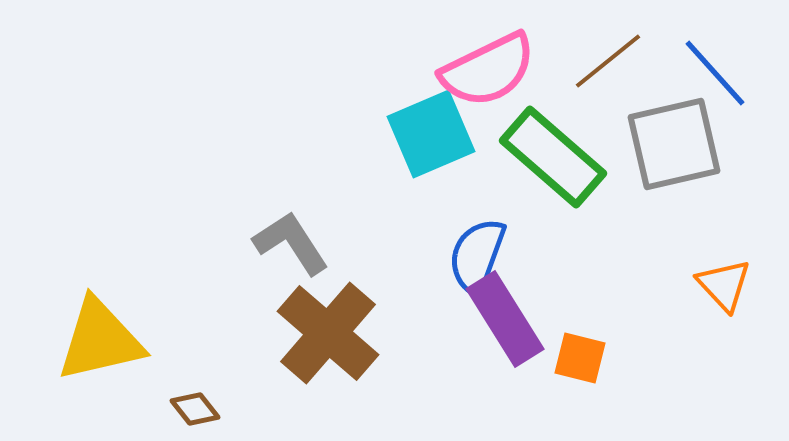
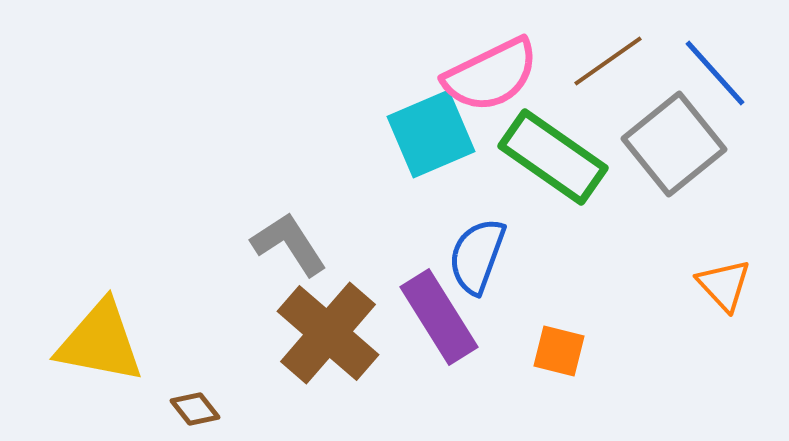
brown line: rotated 4 degrees clockwise
pink semicircle: moved 3 px right, 5 px down
gray square: rotated 26 degrees counterclockwise
green rectangle: rotated 6 degrees counterclockwise
gray L-shape: moved 2 px left, 1 px down
purple rectangle: moved 66 px left, 2 px up
yellow triangle: moved 2 px down; rotated 24 degrees clockwise
orange square: moved 21 px left, 7 px up
